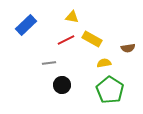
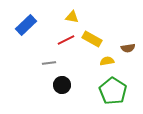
yellow semicircle: moved 3 px right, 2 px up
green pentagon: moved 3 px right, 1 px down
